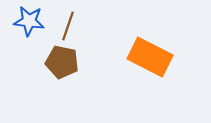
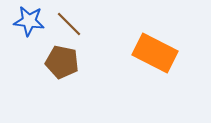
brown line: moved 1 px right, 2 px up; rotated 64 degrees counterclockwise
orange rectangle: moved 5 px right, 4 px up
